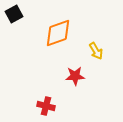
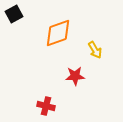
yellow arrow: moved 1 px left, 1 px up
